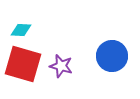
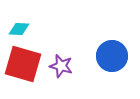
cyan diamond: moved 2 px left, 1 px up
